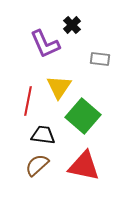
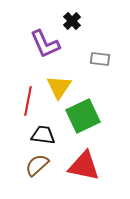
black cross: moved 4 px up
green square: rotated 24 degrees clockwise
